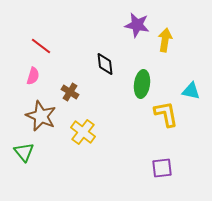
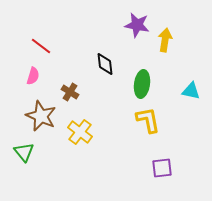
yellow L-shape: moved 18 px left, 6 px down
yellow cross: moved 3 px left
